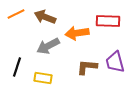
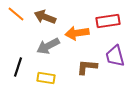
orange line: rotated 66 degrees clockwise
red rectangle: rotated 10 degrees counterclockwise
purple trapezoid: moved 6 px up
black line: moved 1 px right
yellow rectangle: moved 3 px right
